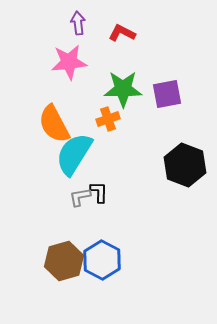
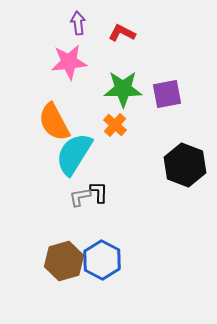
orange cross: moved 7 px right, 6 px down; rotated 30 degrees counterclockwise
orange semicircle: moved 2 px up
